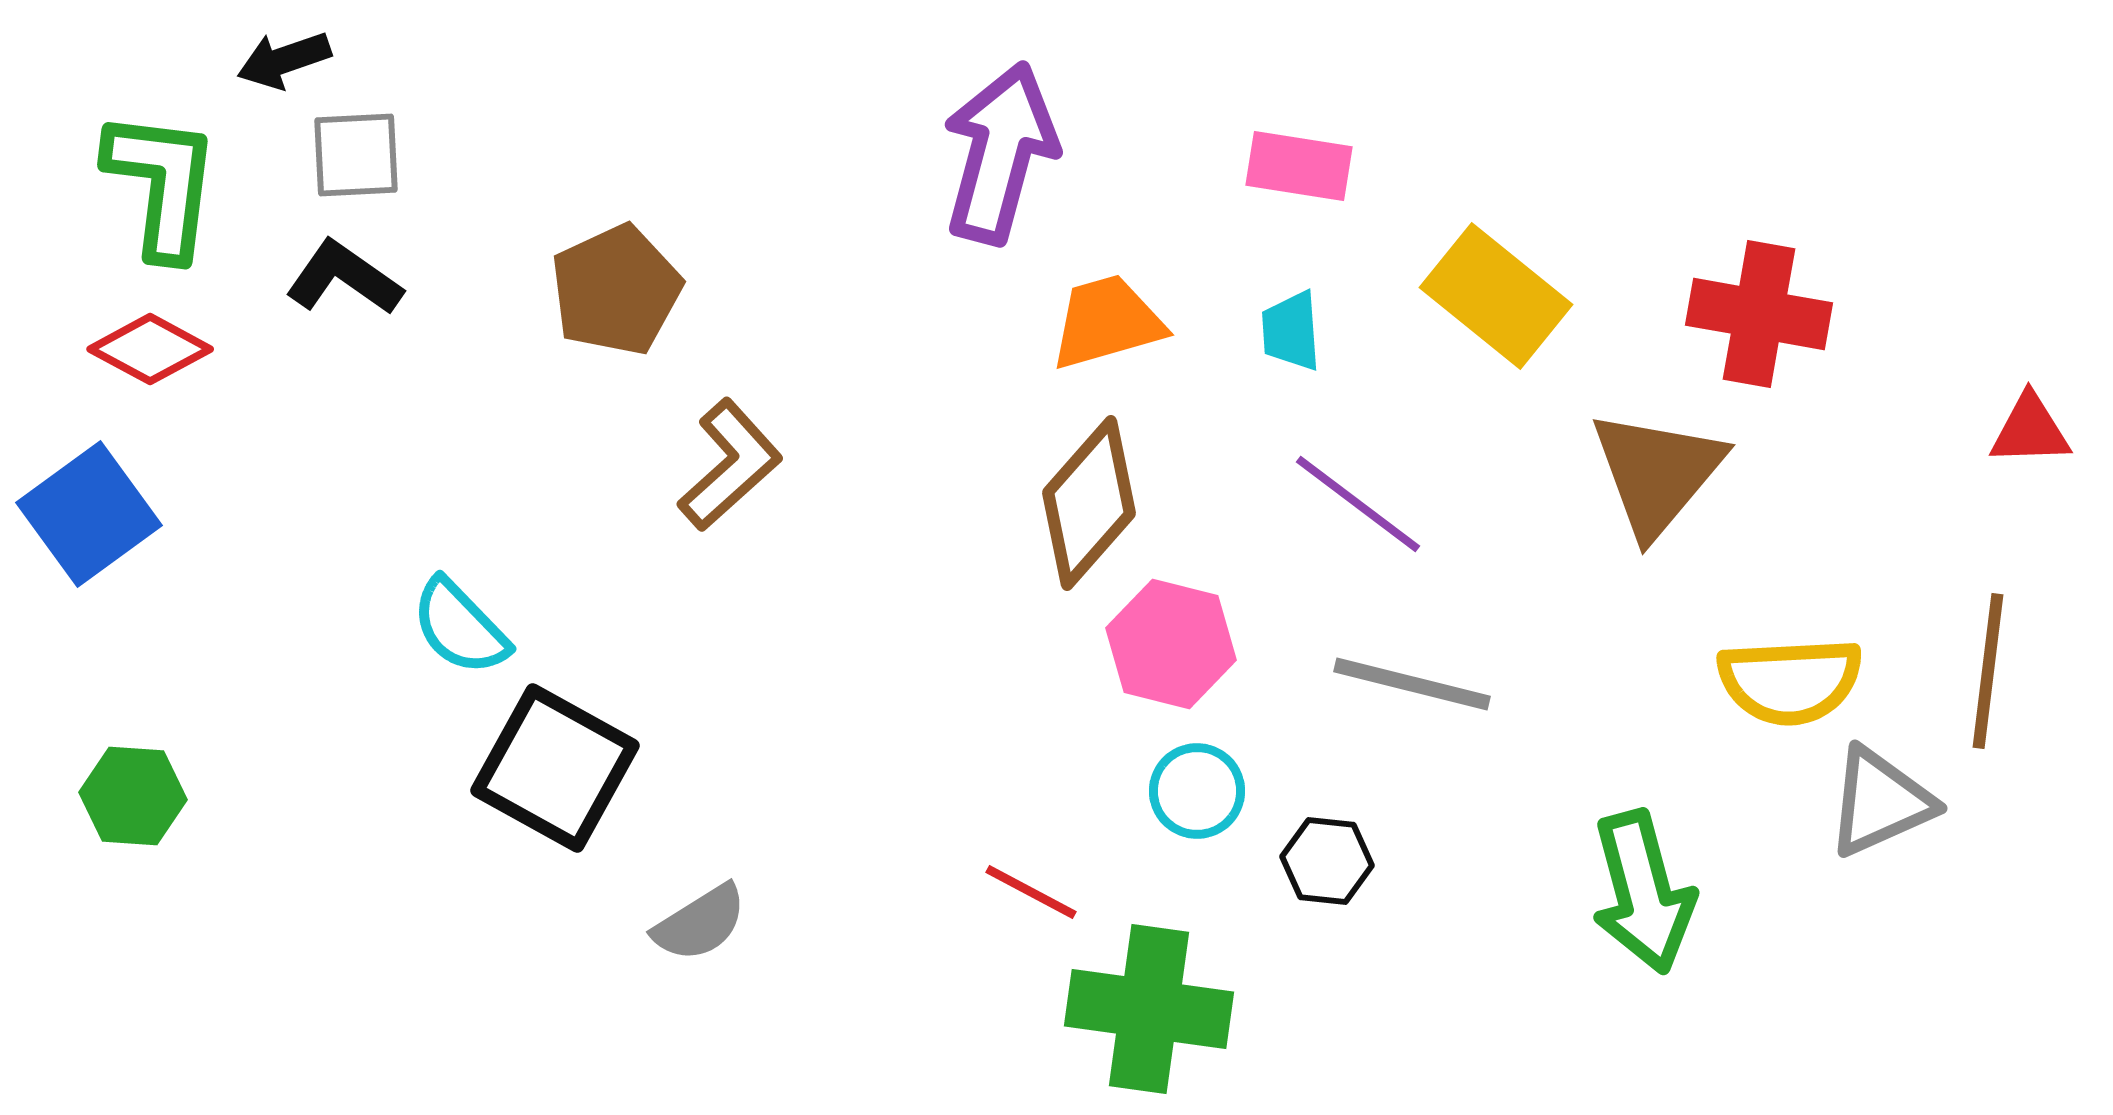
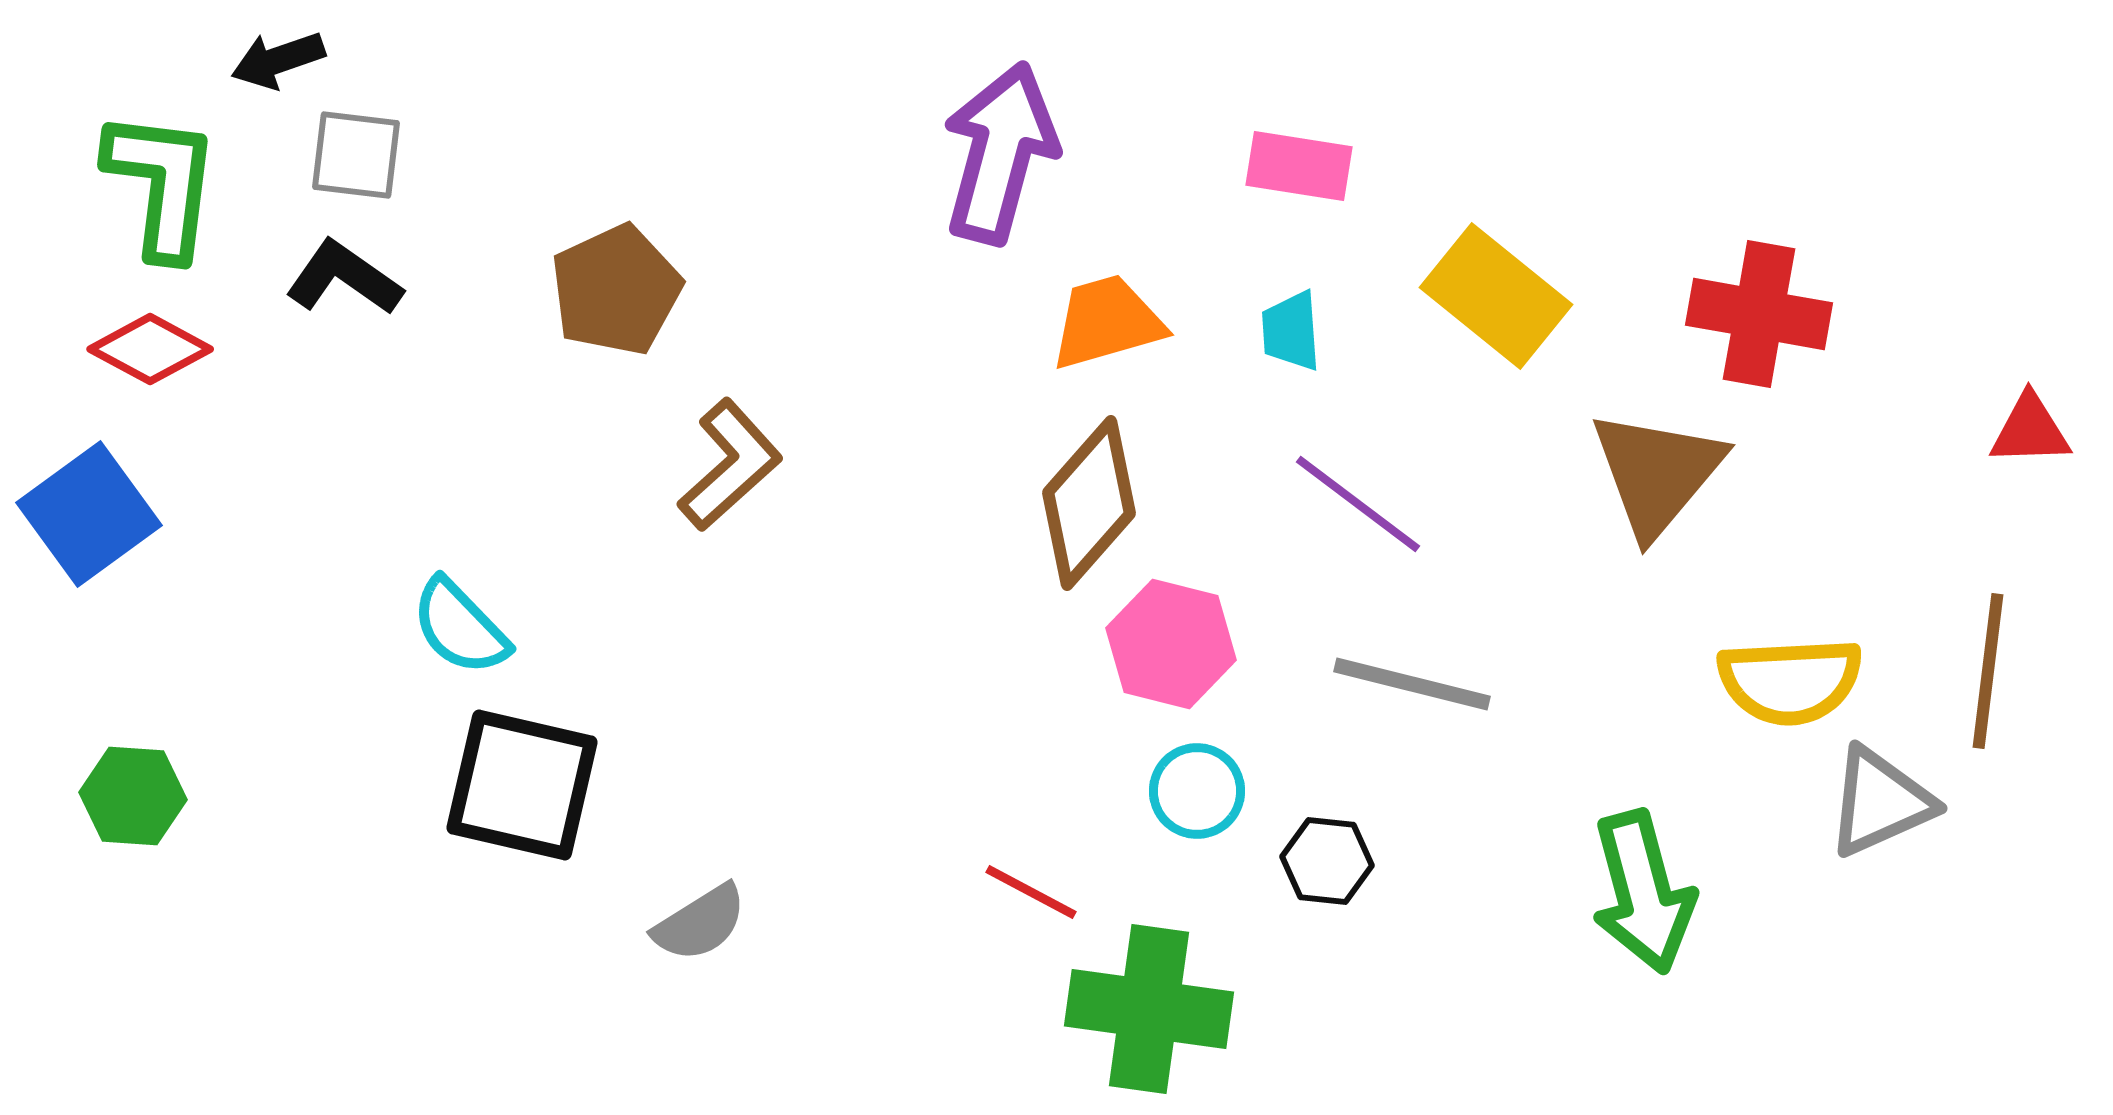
black arrow: moved 6 px left
gray square: rotated 10 degrees clockwise
black square: moved 33 px left, 17 px down; rotated 16 degrees counterclockwise
